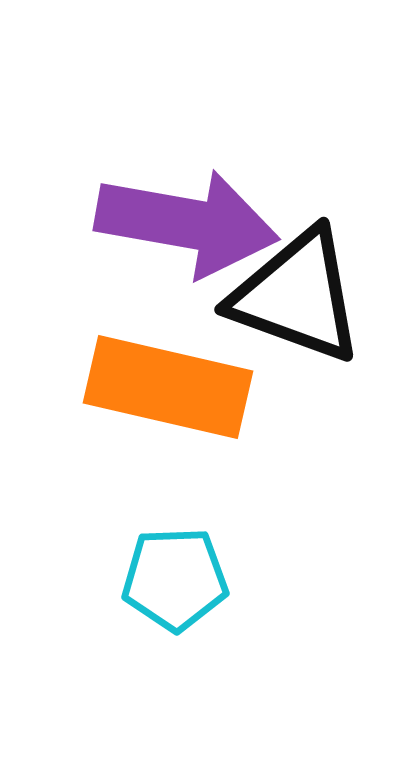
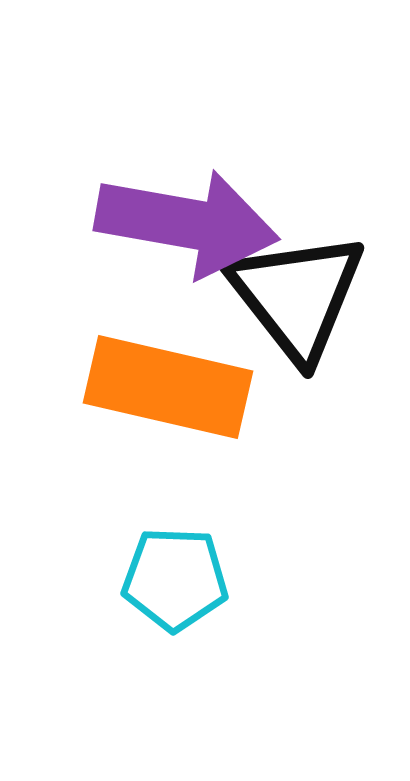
black triangle: rotated 32 degrees clockwise
cyan pentagon: rotated 4 degrees clockwise
